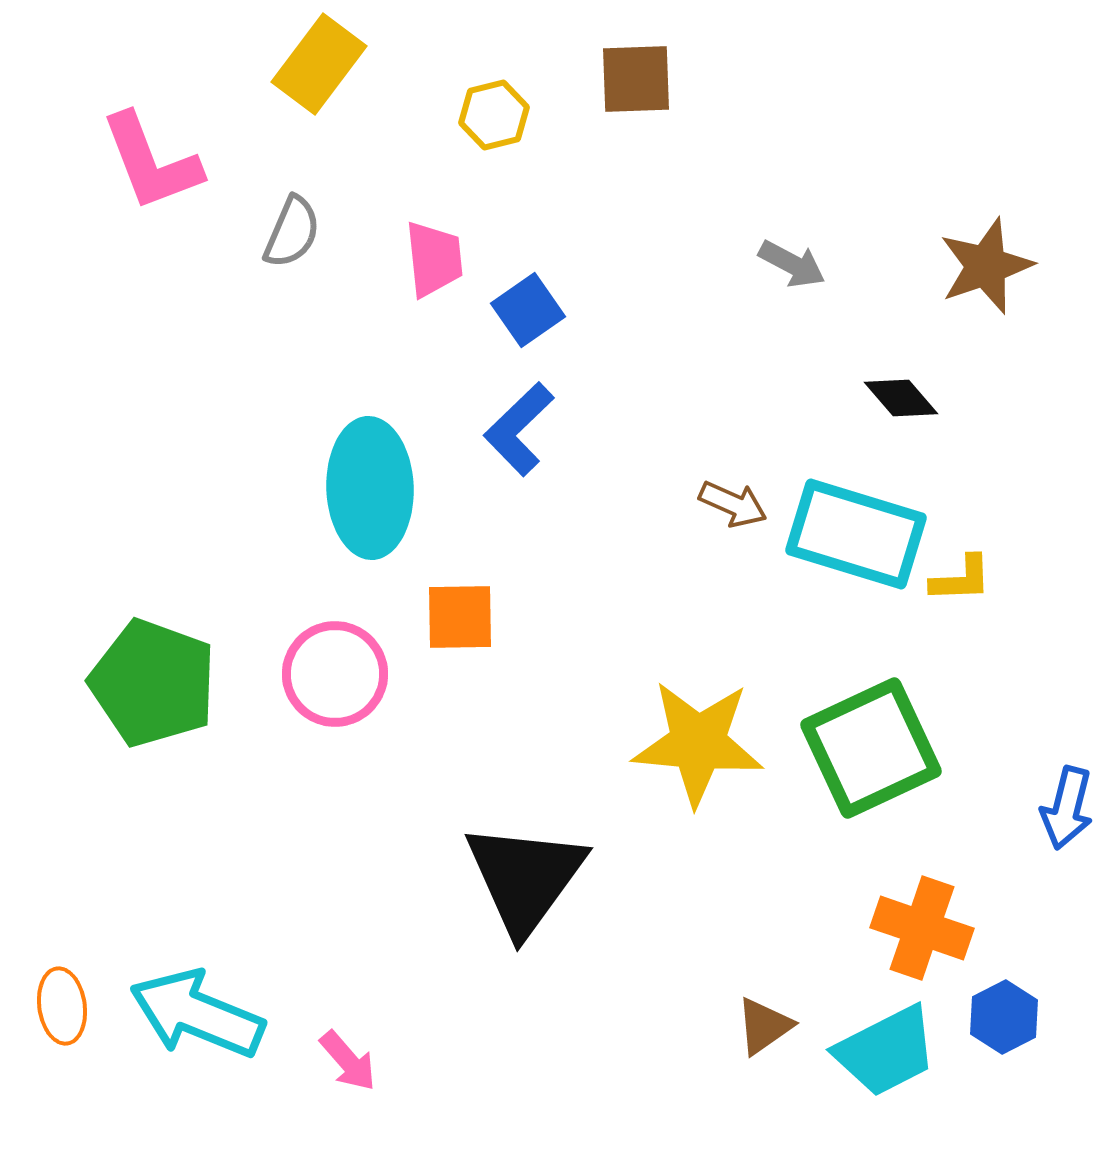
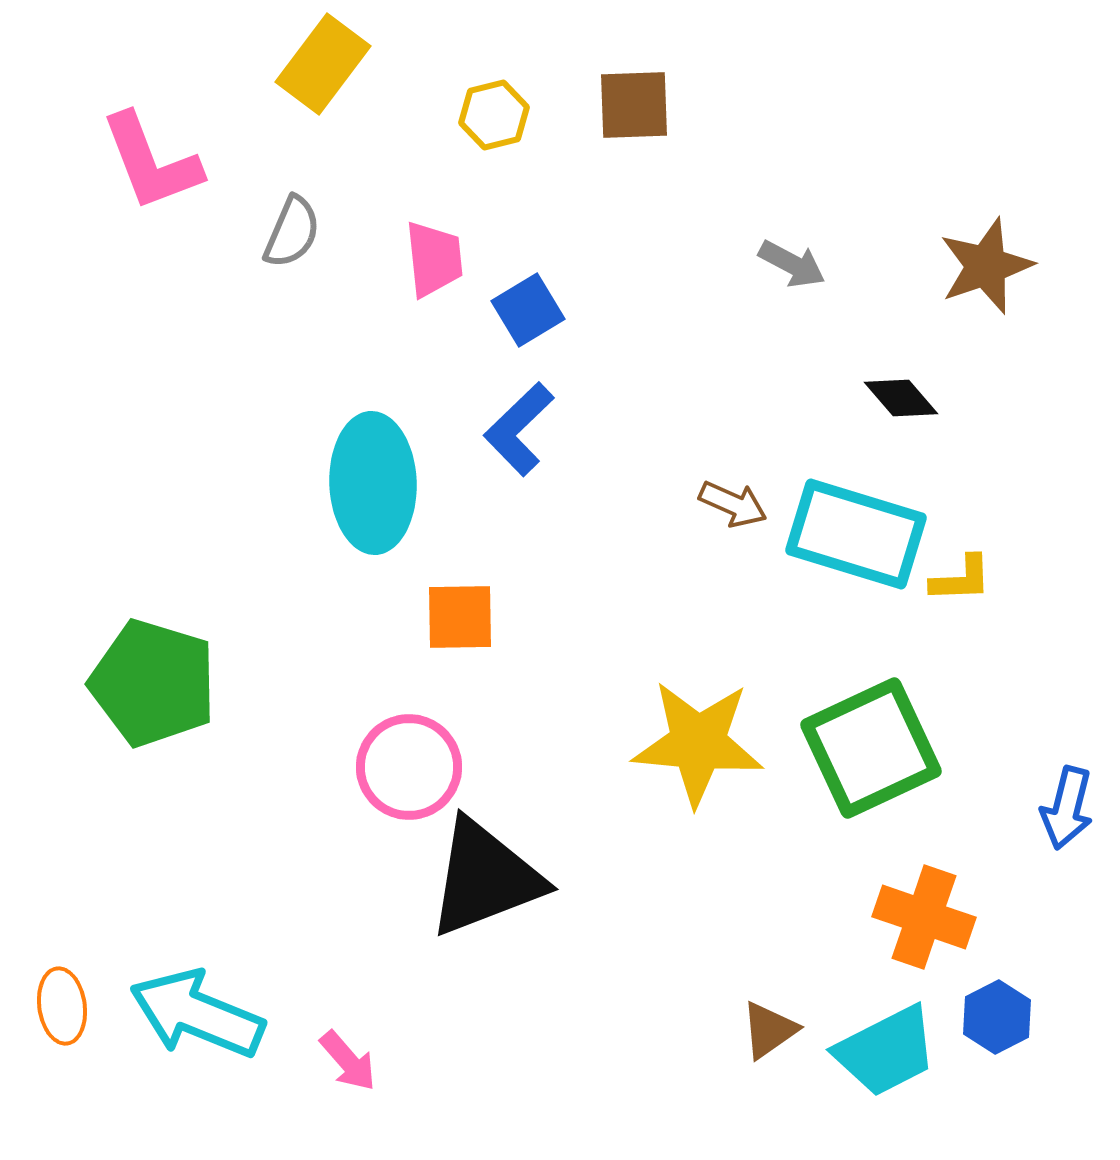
yellow rectangle: moved 4 px right
brown square: moved 2 px left, 26 px down
blue square: rotated 4 degrees clockwise
cyan ellipse: moved 3 px right, 5 px up
pink circle: moved 74 px right, 93 px down
green pentagon: rotated 3 degrees counterclockwise
black triangle: moved 40 px left; rotated 33 degrees clockwise
orange cross: moved 2 px right, 11 px up
blue hexagon: moved 7 px left
brown triangle: moved 5 px right, 4 px down
